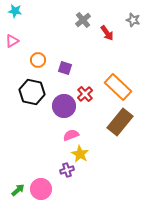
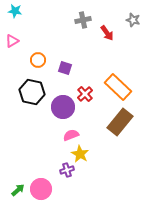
gray cross: rotated 28 degrees clockwise
purple circle: moved 1 px left, 1 px down
